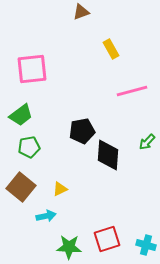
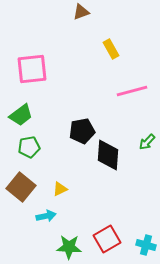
red square: rotated 12 degrees counterclockwise
